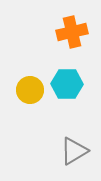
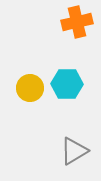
orange cross: moved 5 px right, 10 px up
yellow circle: moved 2 px up
